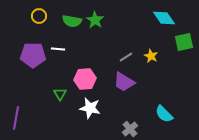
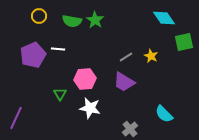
purple pentagon: rotated 25 degrees counterclockwise
purple line: rotated 15 degrees clockwise
